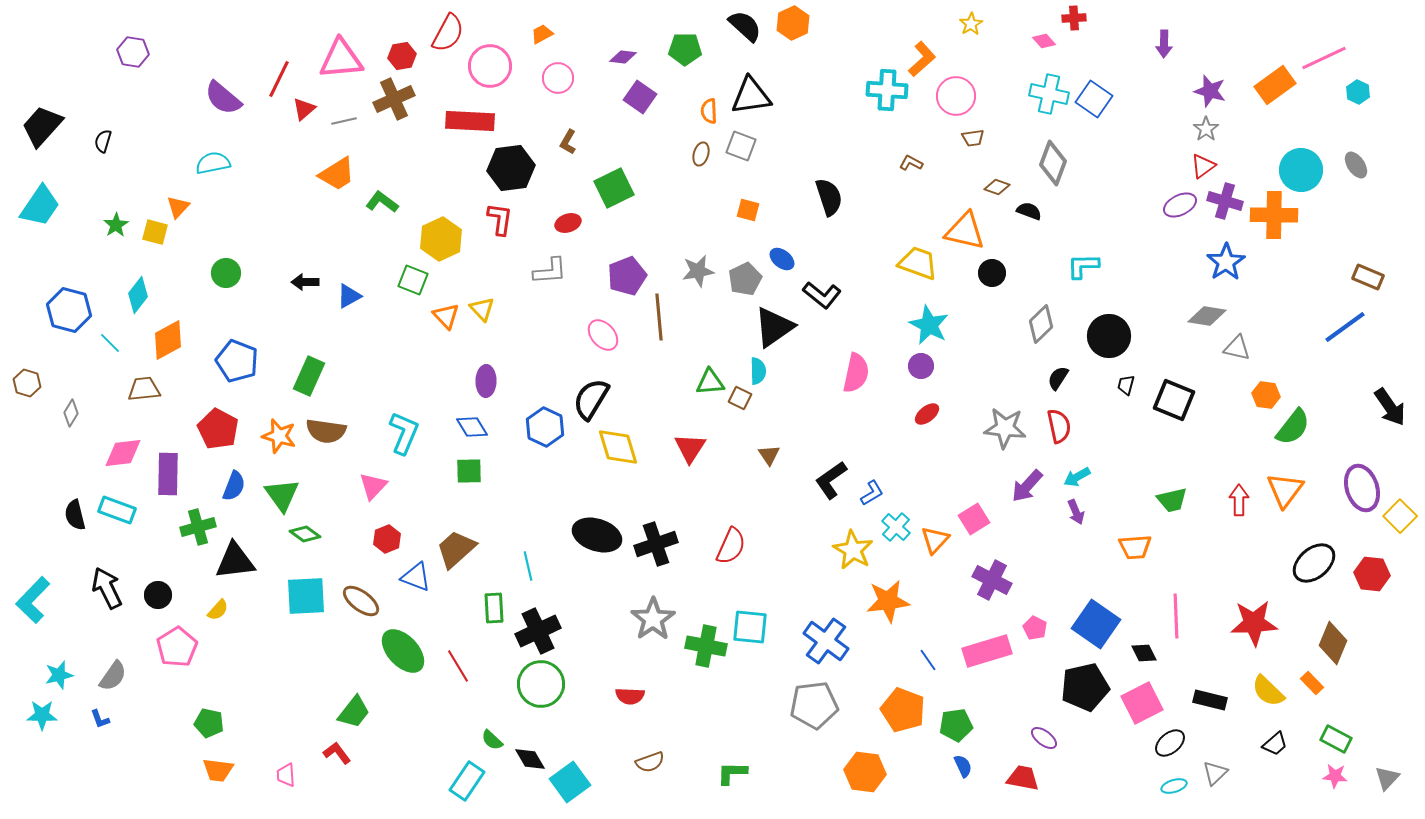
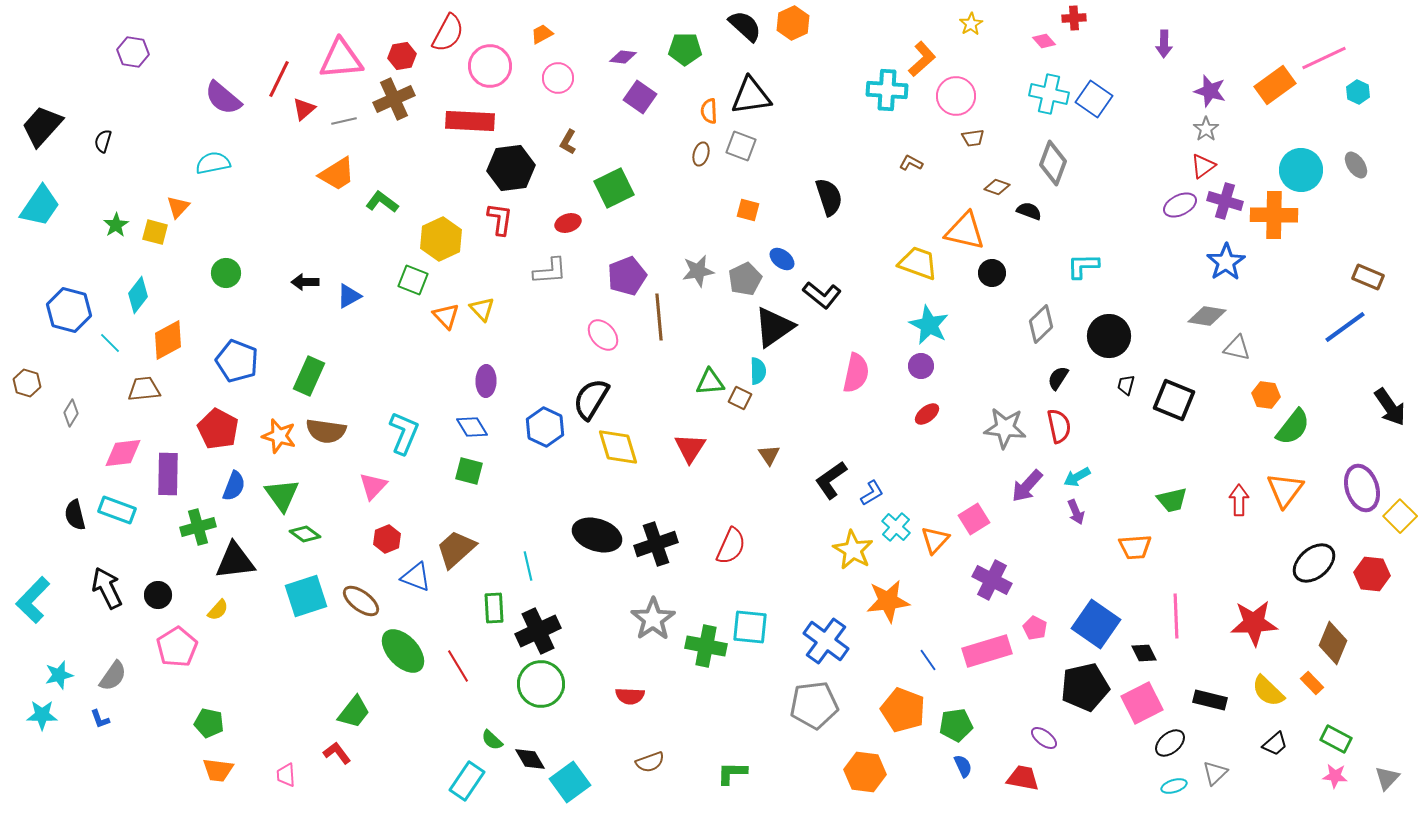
green square at (469, 471): rotated 16 degrees clockwise
cyan square at (306, 596): rotated 15 degrees counterclockwise
